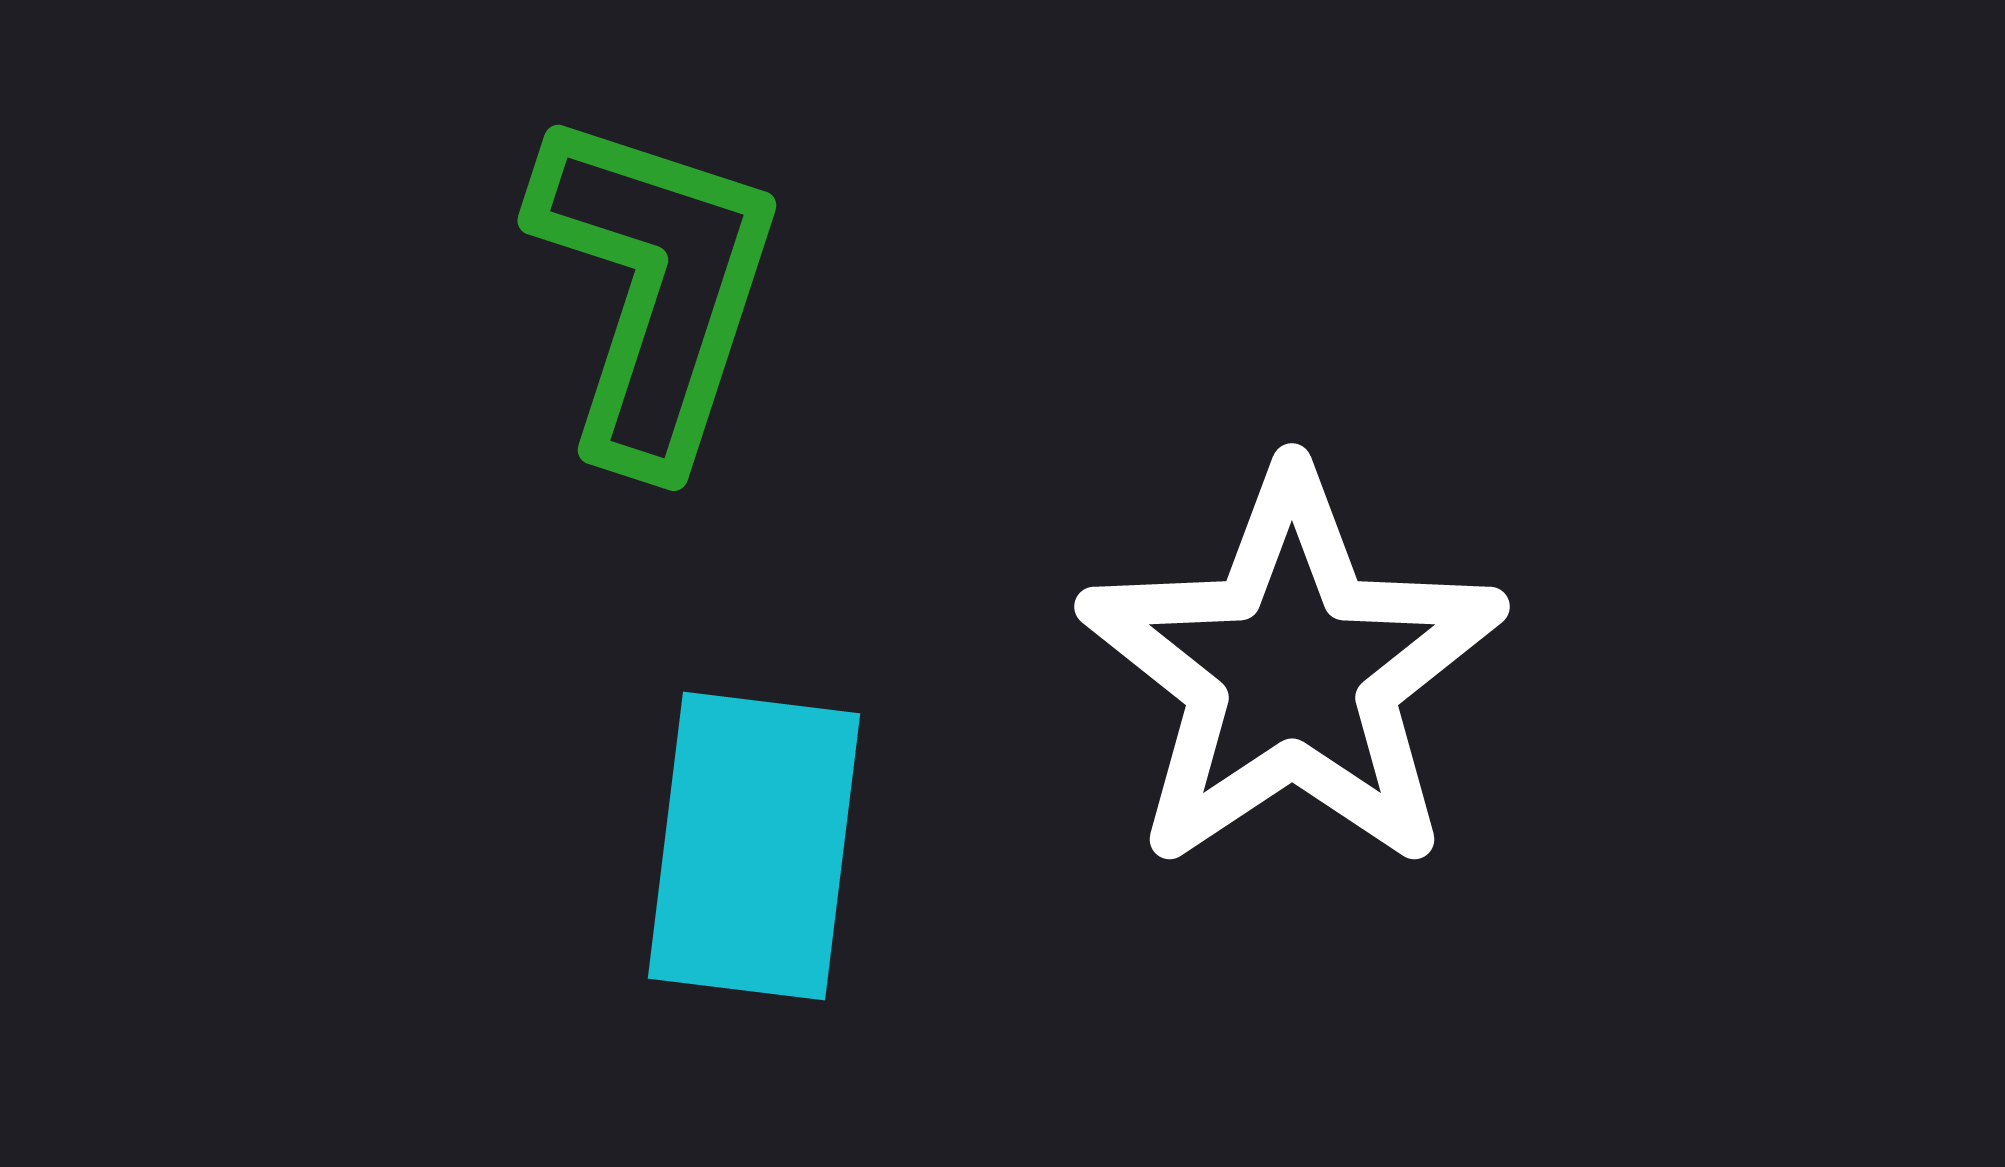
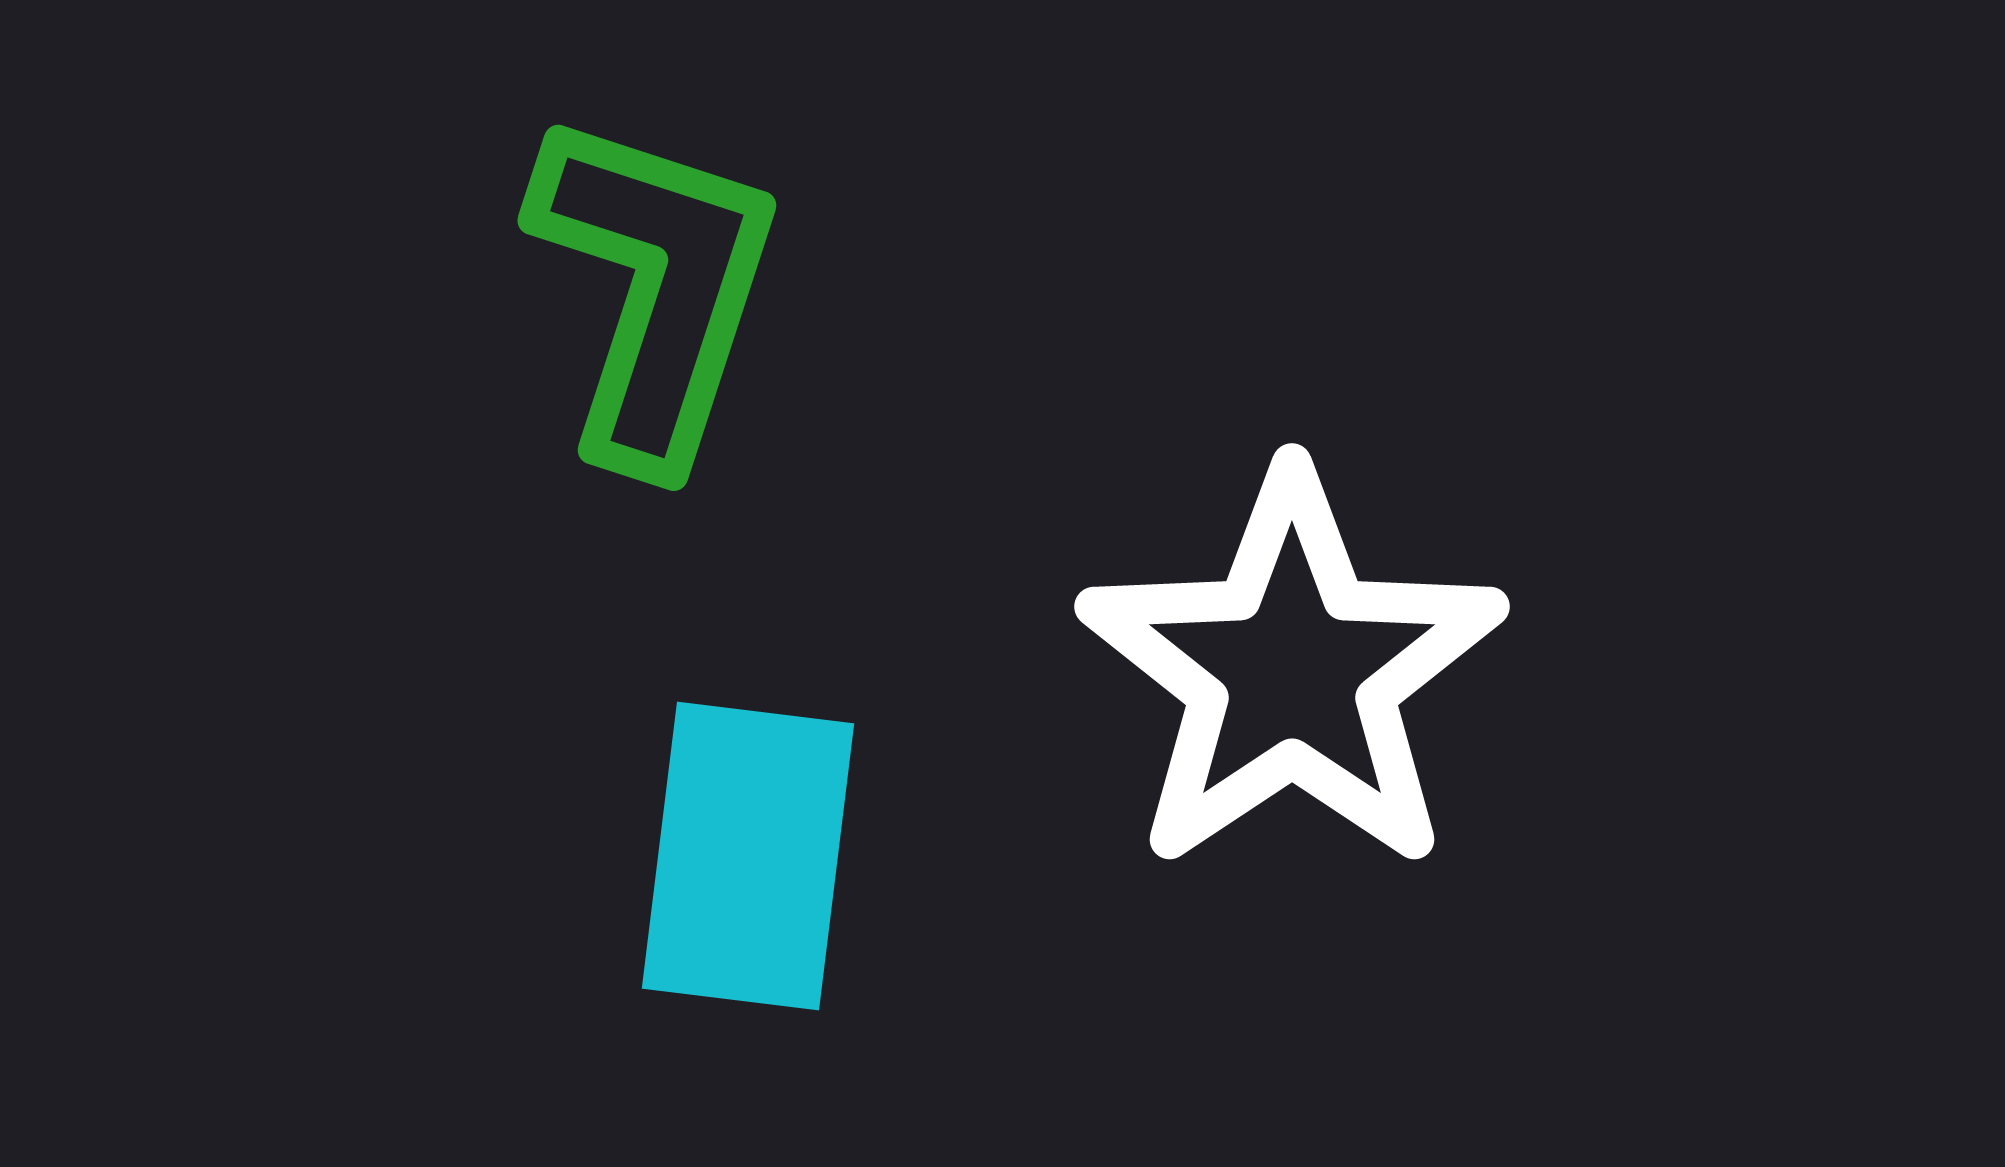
cyan rectangle: moved 6 px left, 10 px down
